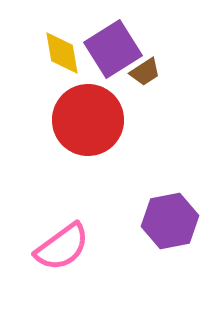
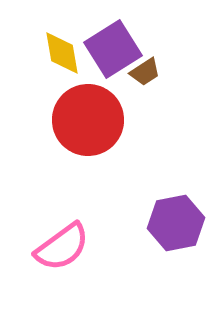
purple hexagon: moved 6 px right, 2 px down
